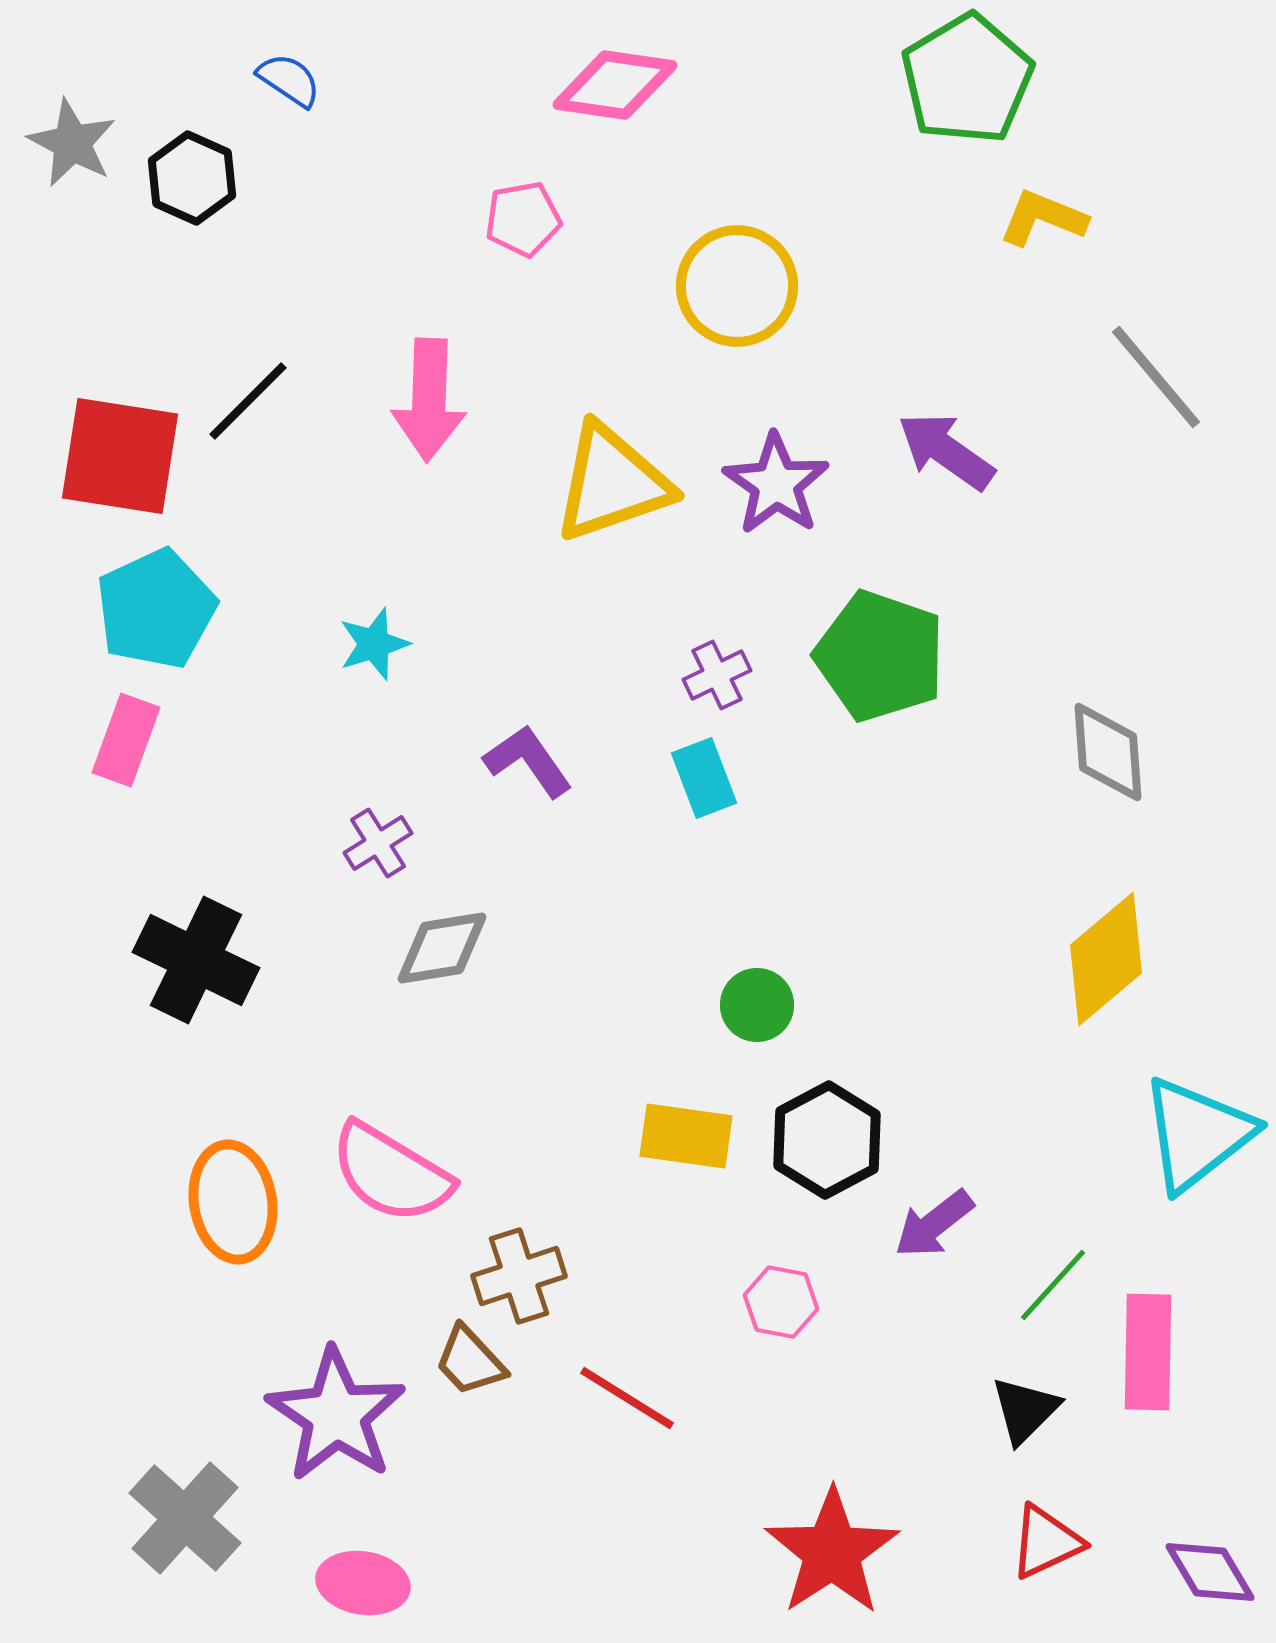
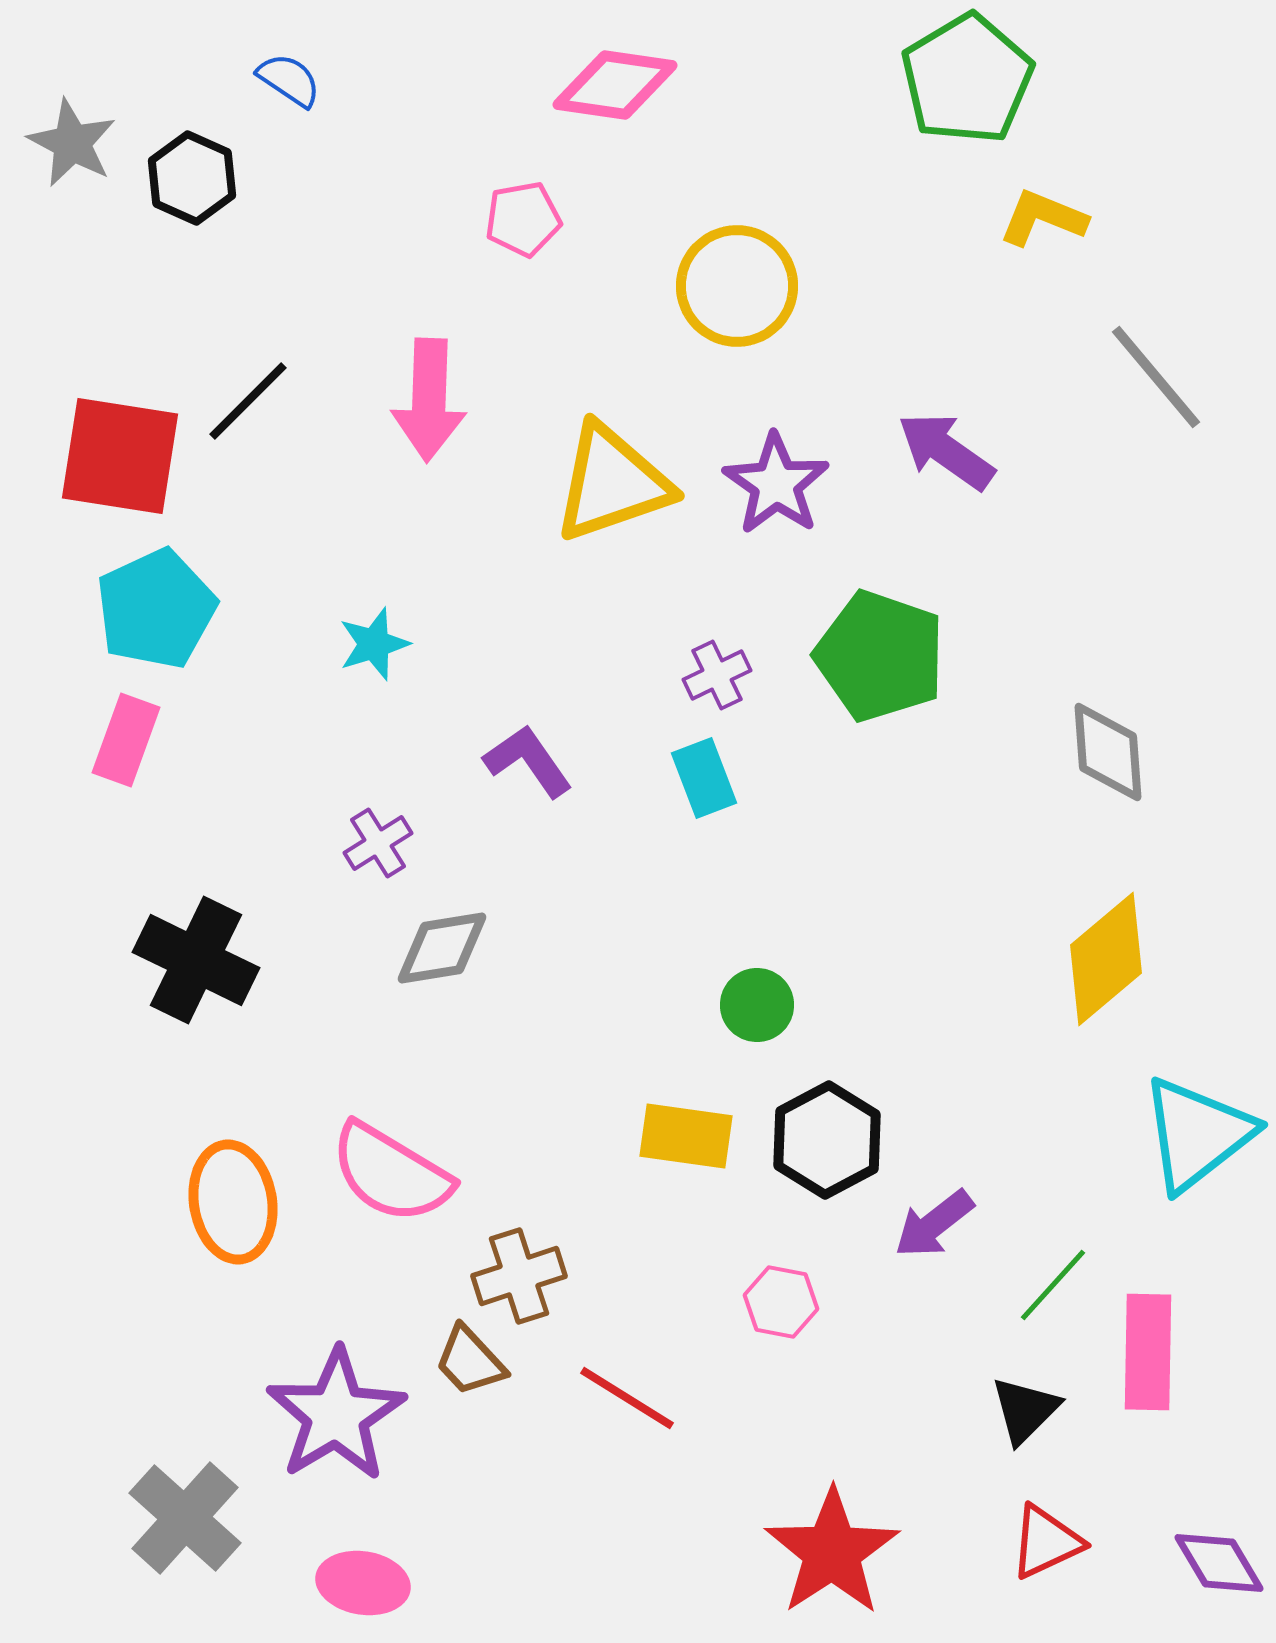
purple star at (336, 1415): rotated 7 degrees clockwise
purple diamond at (1210, 1572): moved 9 px right, 9 px up
